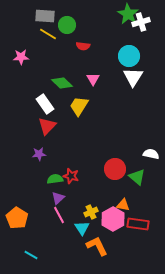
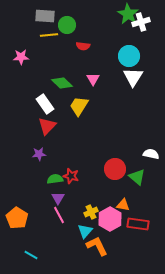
yellow line: moved 1 px right, 1 px down; rotated 36 degrees counterclockwise
purple triangle: rotated 16 degrees counterclockwise
pink hexagon: moved 3 px left
cyan triangle: moved 3 px right, 3 px down; rotated 14 degrees clockwise
